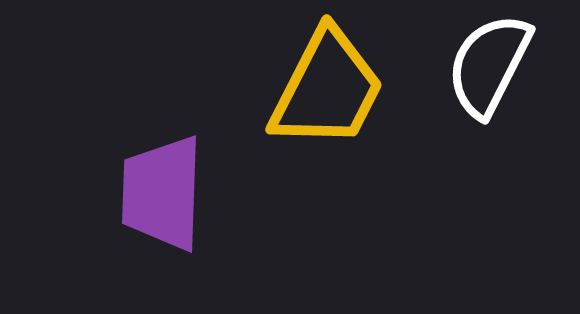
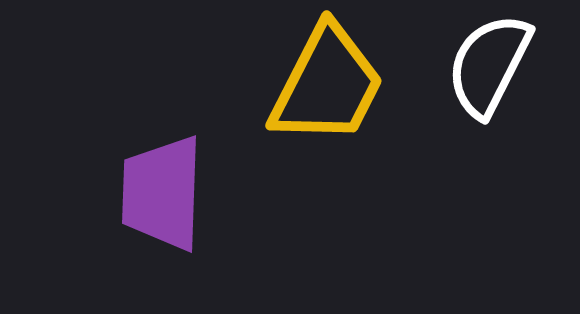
yellow trapezoid: moved 4 px up
